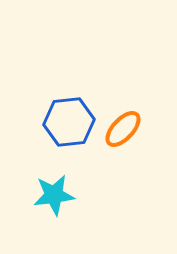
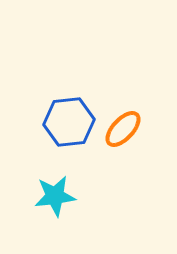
cyan star: moved 1 px right, 1 px down
